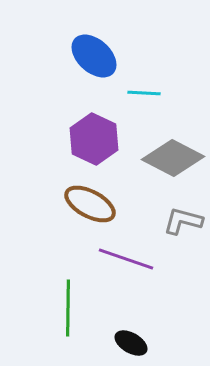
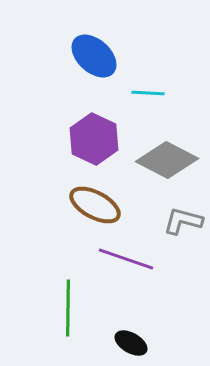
cyan line: moved 4 px right
gray diamond: moved 6 px left, 2 px down
brown ellipse: moved 5 px right, 1 px down
